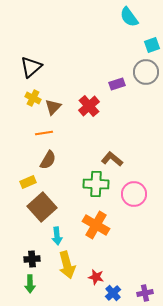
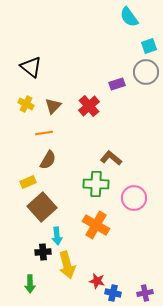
cyan square: moved 3 px left, 1 px down
black triangle: rotated 40 degrees counterclockwise
yellow cross: moved 7 px left, 6 px down
brown triangle: moved 1 px up
brown L-shape: moved 1 px left, 1 px up
pink circle: moved 4 px down
black cross: moved 11 px right, 7 px up
red star: moved 1 px right, 4 px down
blue cross: rotated 35 degrees counterclockwise
